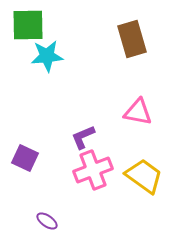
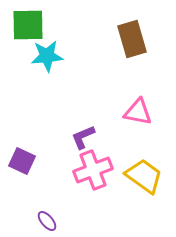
purple square: moved 3 px left, 3 px down
purple ellipse: rotated 15 degrees clockwise
